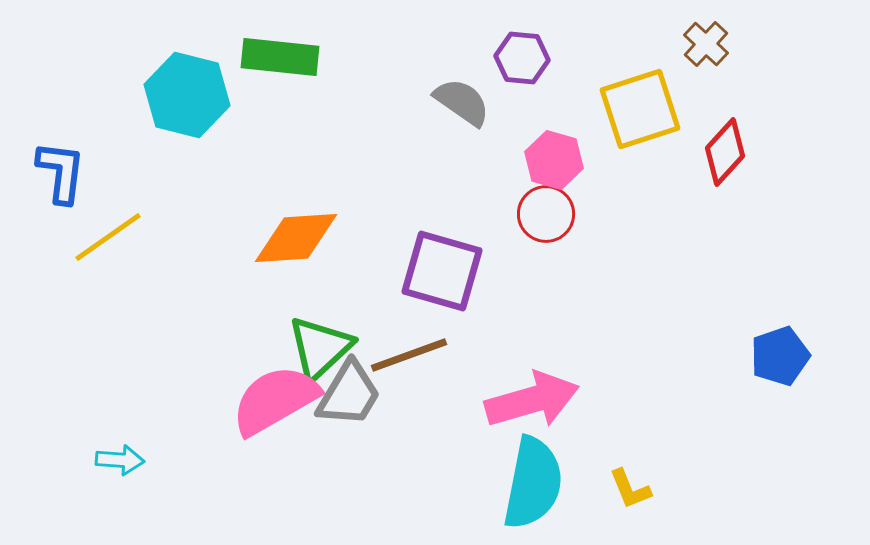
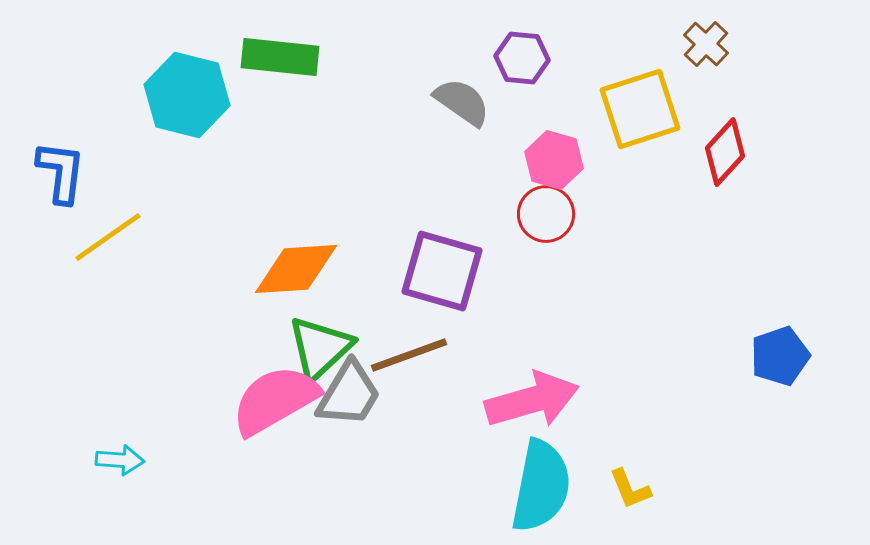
orange diamond: moved 31 px down
cyan semicircle: moved 8 px right, 3 px down
